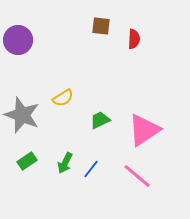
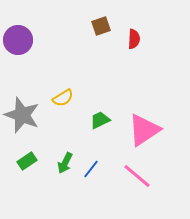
brown square: rotated 24 degrees counterclockwise
